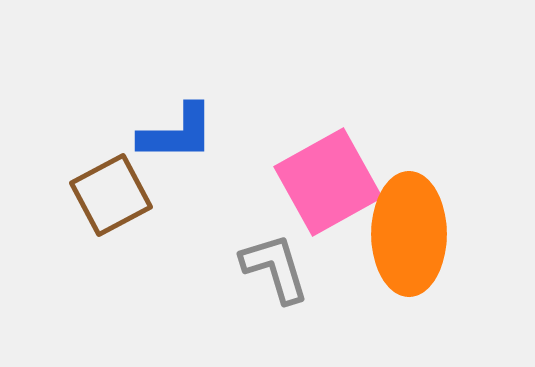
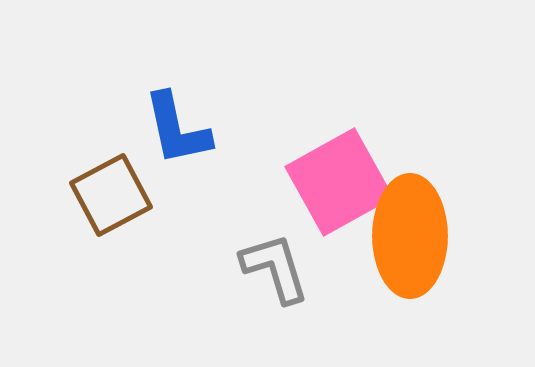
blue L-shape: moved 4 px up; rotated 78 degrees clockwise
pink square: moved 11 px right
orange ellipse: moved 1 px right, 2 px down
